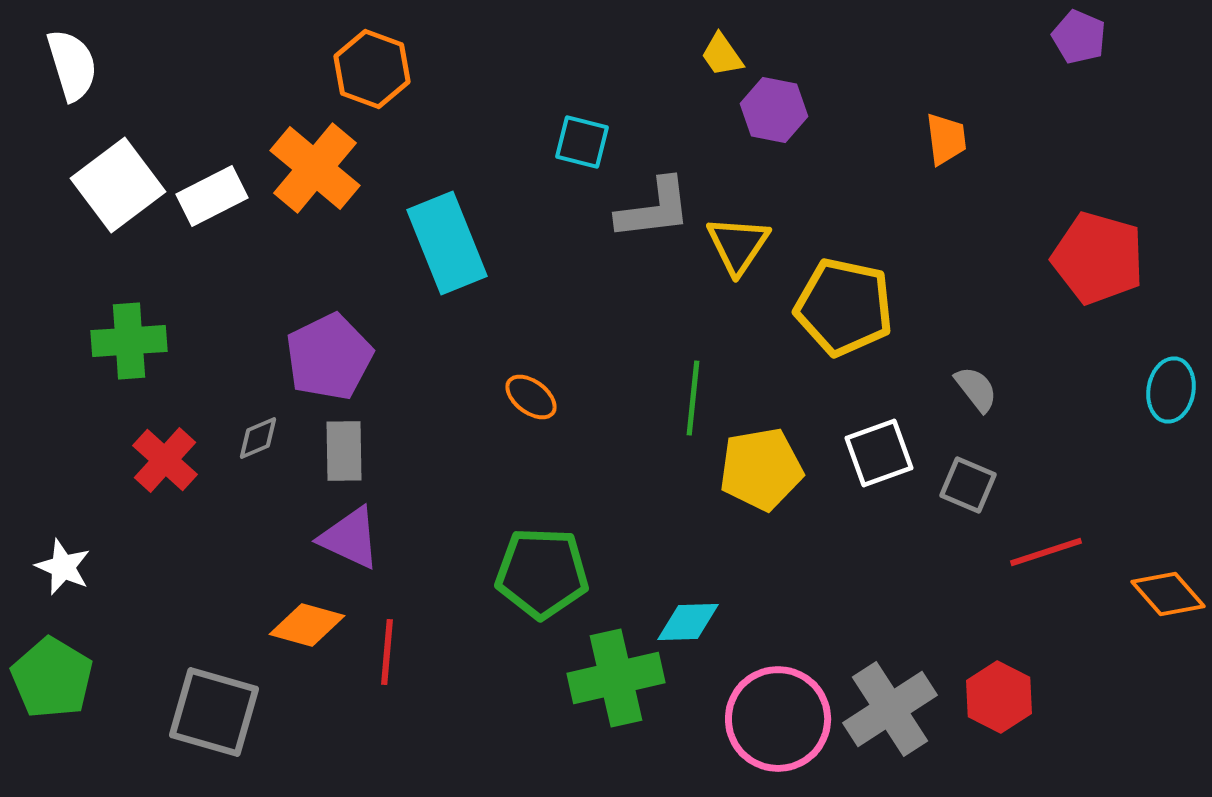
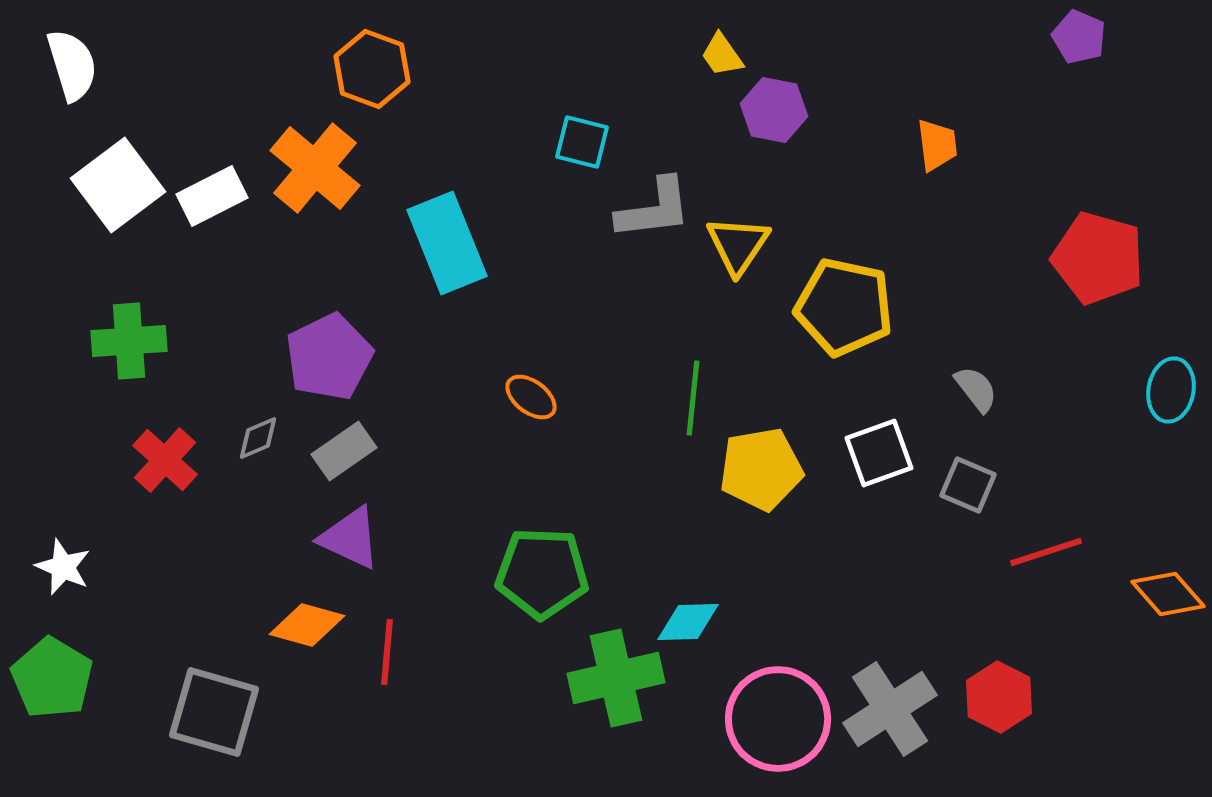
orange trapezoid at (946, 139): moved 9 px left, 6 px down
gray rectangle at (344, 451): rotated 56 degrees clockwise
